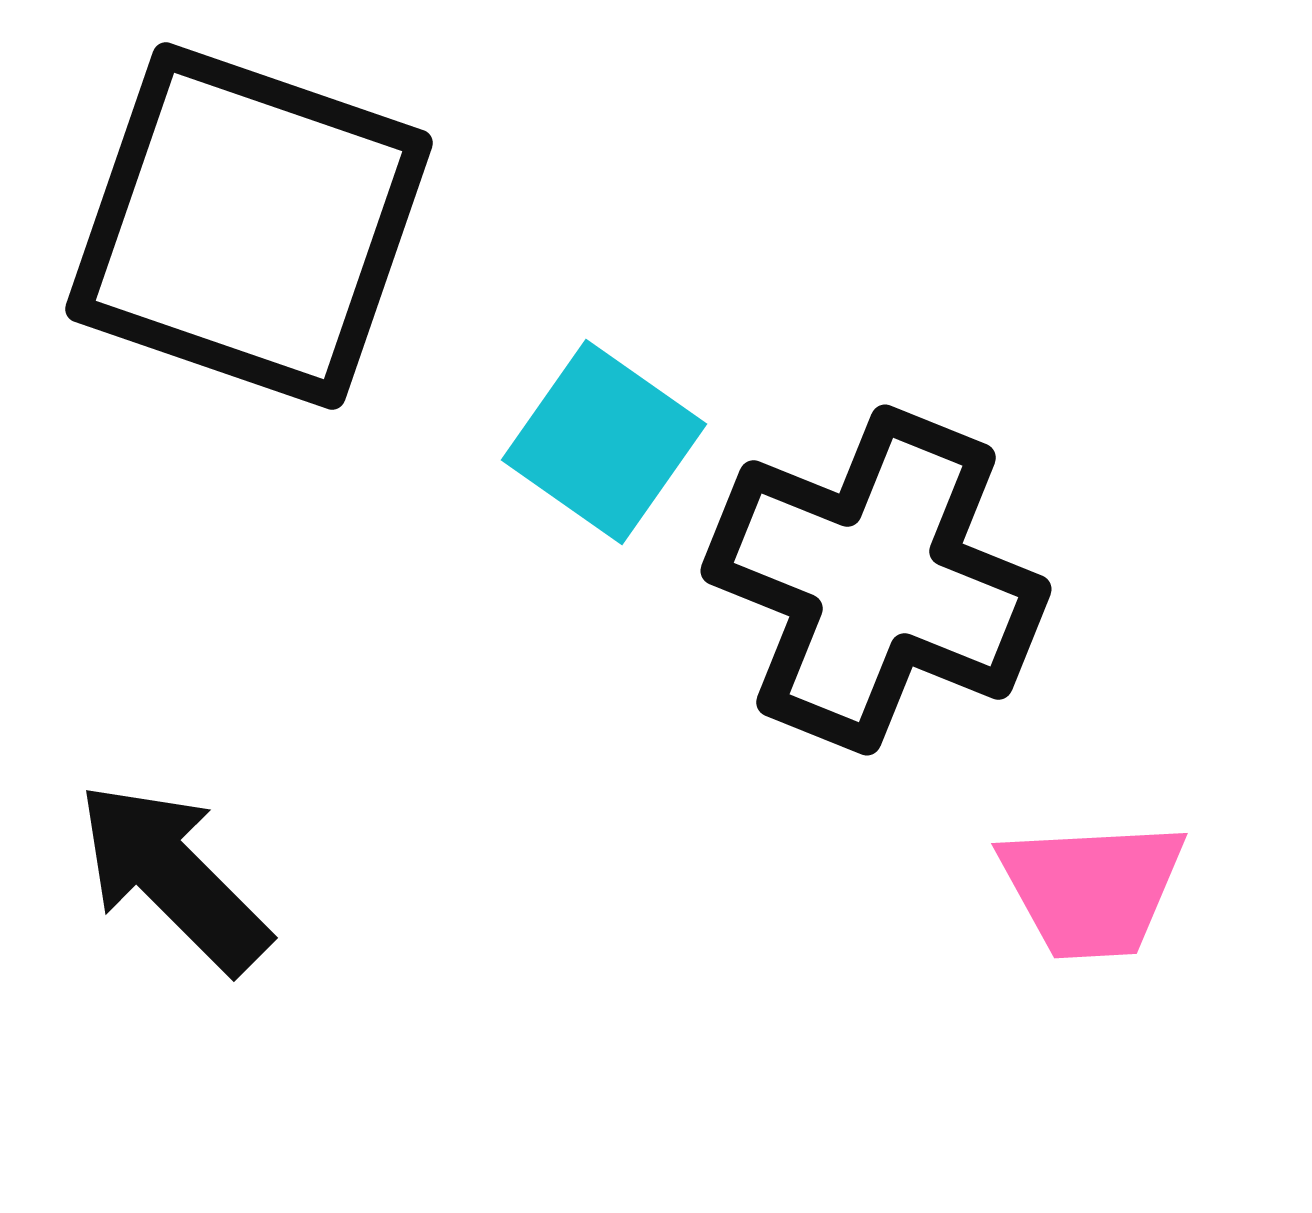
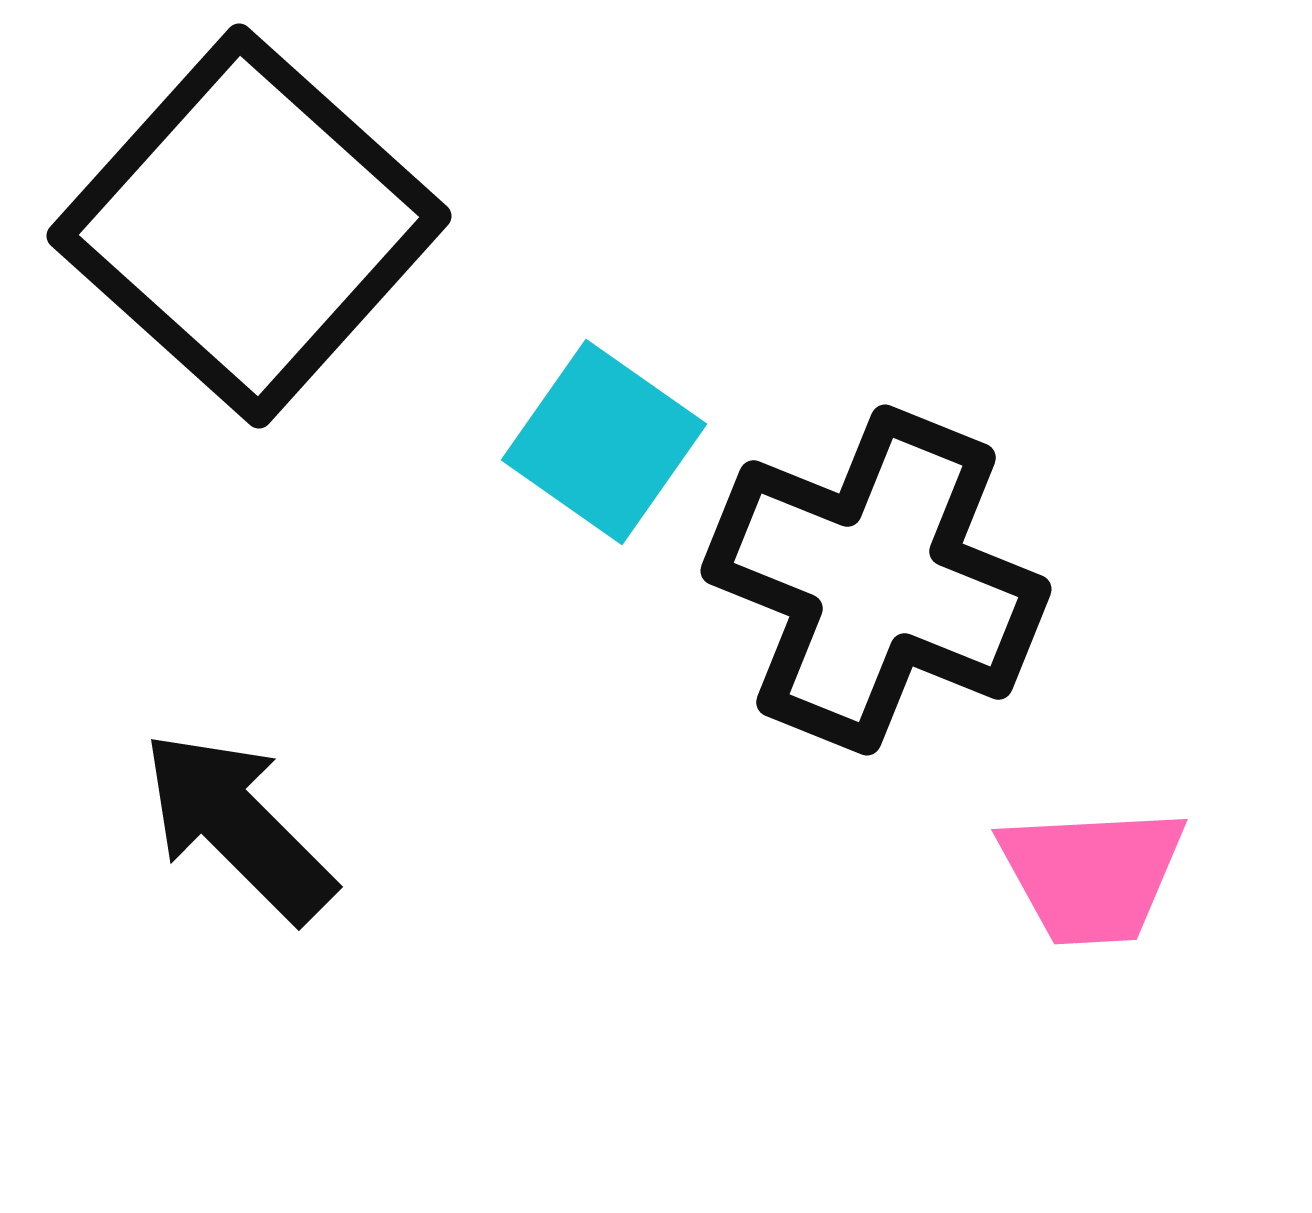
black square: rotated 23 degrees clockwise
black arrow: moved 65 px right, 51 px up
pink trapezoid: moved 14 px up
